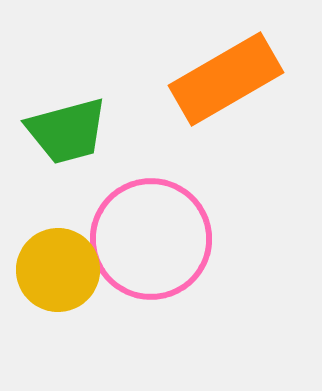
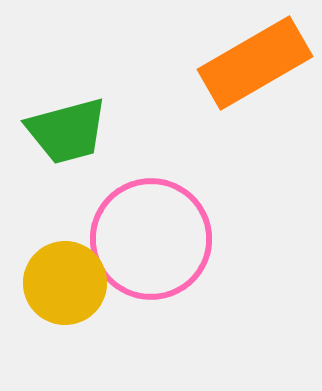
orange rectangle: moved 29 px right, 16 px up
yellow circle: moved 7 px right, 13 px down
